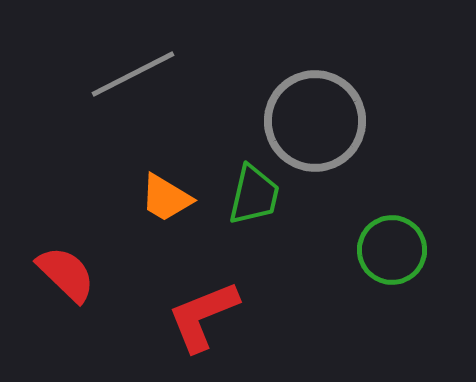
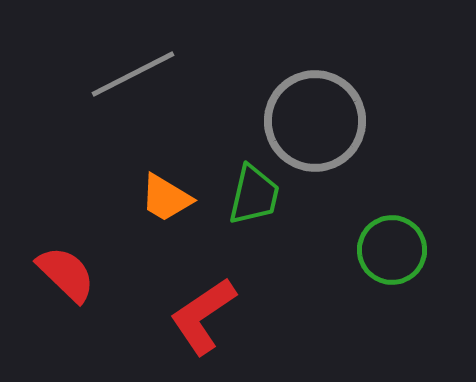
red L-shape: rotated 12 degrees counterclockwise
